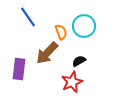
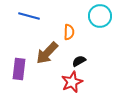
blue line: moved 1 px right, 1 px up; rotated 40 degrees counterclockwise
cyan circle: moved 16 px right, 10 px up
orange semicircle: moved 8 px right; rotated 21 degrees clockwise
